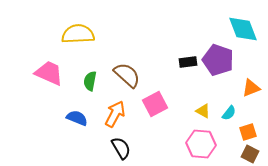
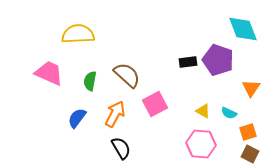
orange triangle: rotated 36 degrees counterclockwise
cyan semicircle: rotated 77 degrees clockwise
blue semicircle: rotated 75 degrees counterclockwise
